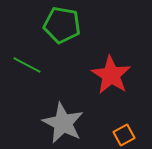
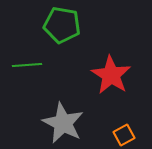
green line: rotated 32 degrees counterclockwise
